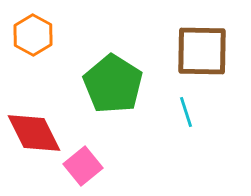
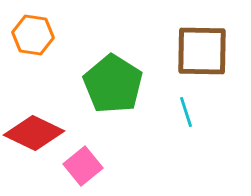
orange hexagon: rotated 21 degrees counterclockwise
red diamond: rotated 38 degrees counterclockwise
